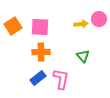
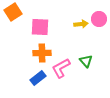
orange square: moved 14 px up
orange cross: moved 1 px right, 1 px down
green triangle: moved 3 px right, 5 px down
pink L-shape: moved 11 px up; rotated 130 degrees counterclockwise
